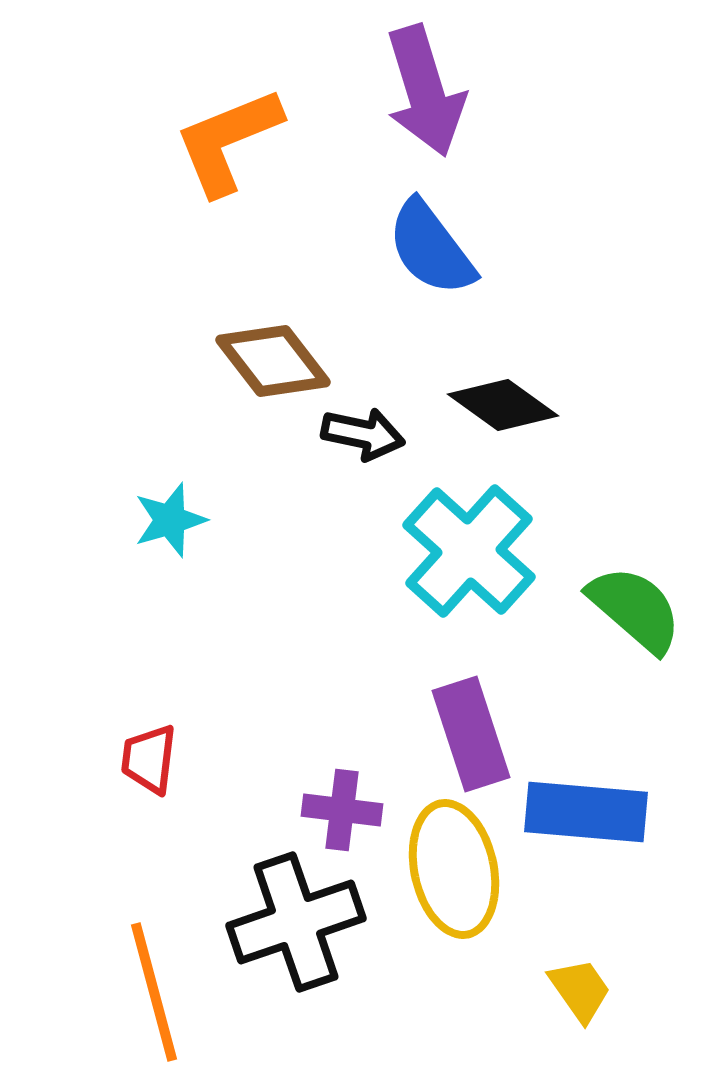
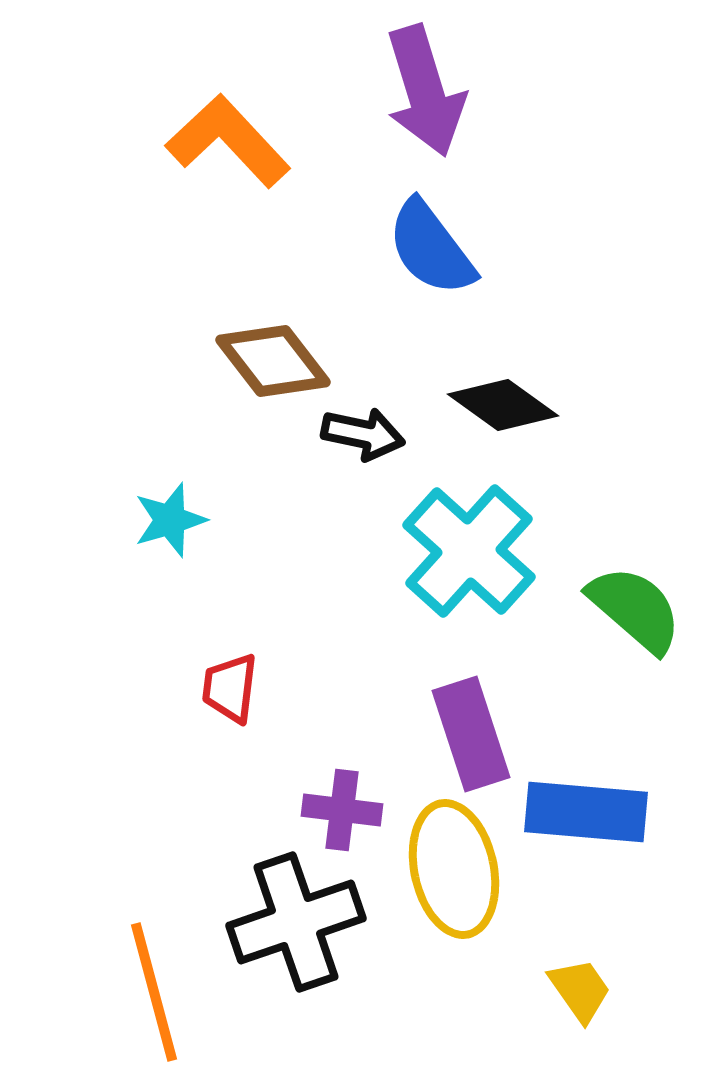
orange L-shape: rotated 69 degrees clockwise
red trapezoid: moved 81 px right, 71 px up
